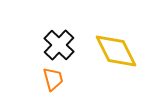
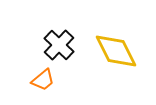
orange trapezoid: moved 10 px left, 1 px down; rotated 65 degrees clockwise
